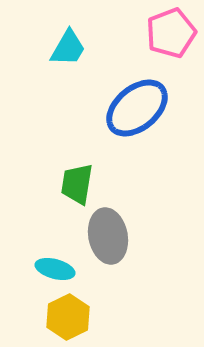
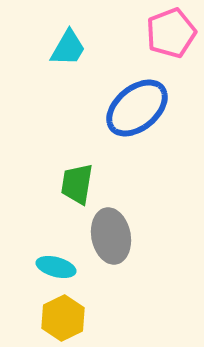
gray ellipse: moved 3 px right
cyan ellipse: moved 1 px right, 2 px up
yellow hexagon: moved 5 px left, 1 px down
